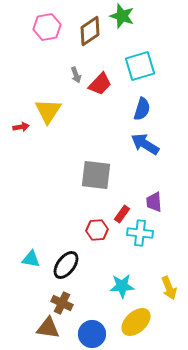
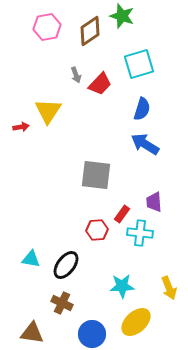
cyan square: moved 1 px left, 2 px up
brown triangle: moved 16 px left, 5 px down
